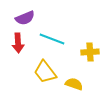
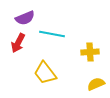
cyan line: moved 5 px up; rotated 10 degrees counterclockwise
red arrow: rotated 30 degrees clockwise
yellow trapezoid: moved 1 px down
yellow semicircle: moved 22 px right; rotated 42 degrees counterclockwise
